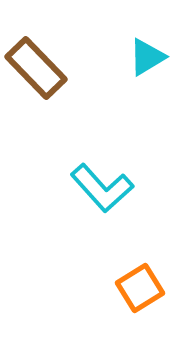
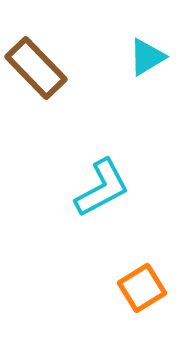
cyan L-shape: rotated 76 degrees counterclockwise
orange square: moved 2 px right
